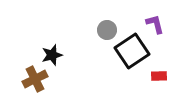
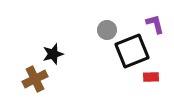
black square: rotated 12 degrees clockwise
black star: moved 1 px right, 1 px up
red rectangle: moved 8 px left, 1 px down
